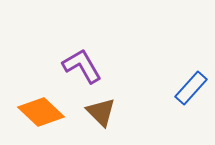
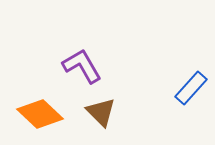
orange diamond: moved 1 px left, 2 px down
